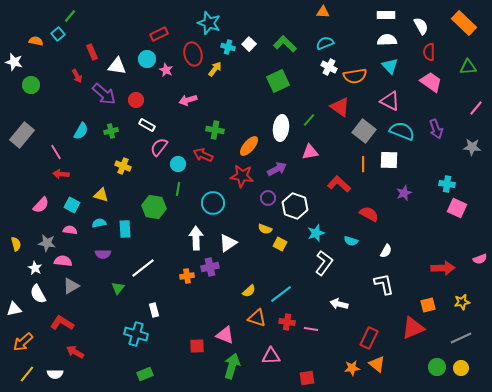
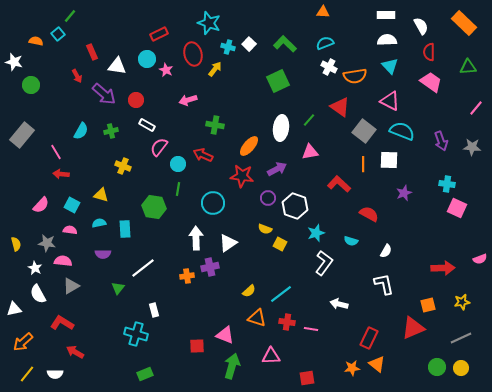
purple arrow at (436, 129): moved 5 px right, 12 px down
green cross at (215, 130): moved 5 px up
